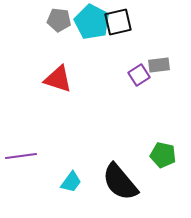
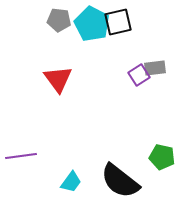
cyan pentagon: moved 2 px down
gray rectangle: moved 4 px left, 3 px down
red triangle: rotated 36 degrees clockwise
green pentagon: moved 1 px left, 2 px down
black semicircle: moved 1 px up; rotated 12 degrees counterclockwise
